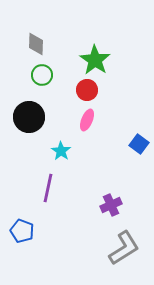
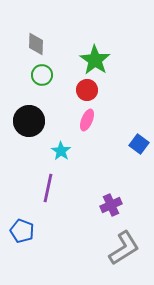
black circle: moved 4 px down
